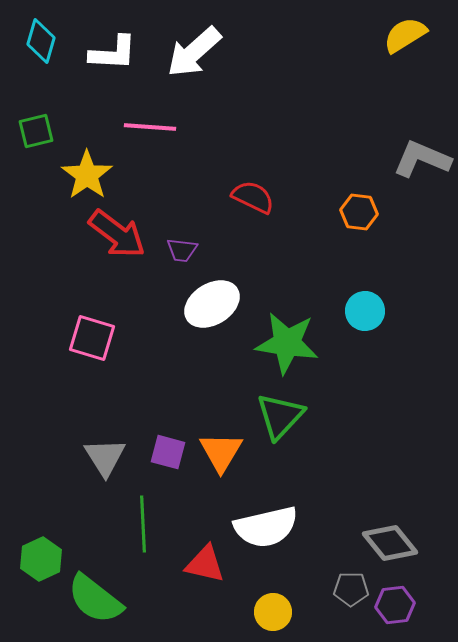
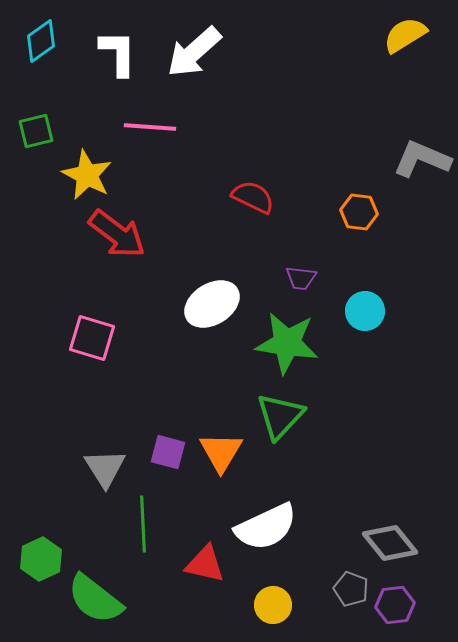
cyan diamond: rotated 39 degrees clockwise
white L-shape: moved 5 px right; rotated 93 degrees counterclockwise
yellow star: rotated 9 degrees counterclockwise
purple trapezoid: moved 119 px right, 28 px down
gray triangle: moved 11 px down
white semicircle: rotated 12 degrees counterclockwise
gray pentagon: rotated 20 degrees clockwise
yellow circle: moved 7 px up
